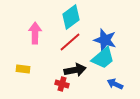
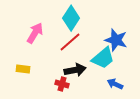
cyan diamond: moved 1 px down; rotated 20 degrees counterclockwise
pink arrow: rotated 30 degrees clockwise
blue star: moved 11 px right
